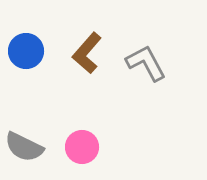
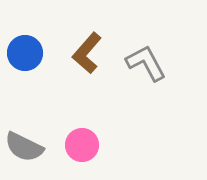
blue circle: moved 1 px left, 2 px down
pink circle: moved 2 px up
